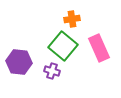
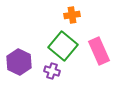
orange cross: moved 4 px up
pink rectangle: moved 3 px down
purple hexagon: rotated 20 degrees clockwise
